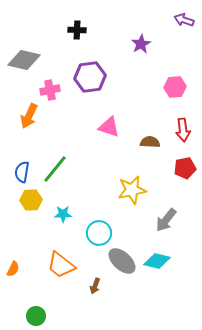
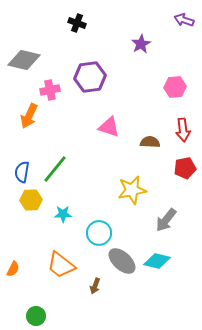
black cross: moved 7 px up; rotated 18 degrees clockwise
